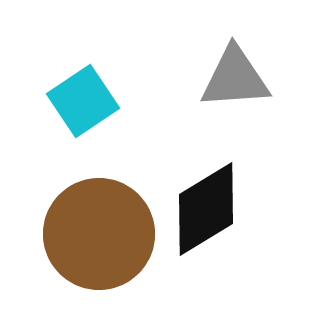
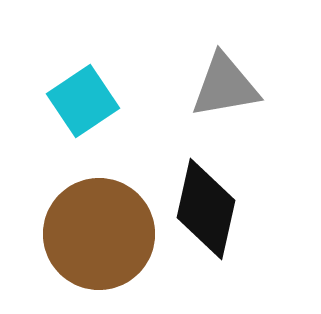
gray triangle: moved 10 px left, 8 px down; rotated 6 degrees counterclockwise
black diamond: rotated 46 degrees counterclockwise
